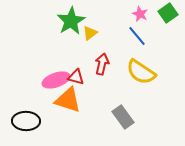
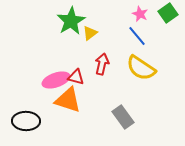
yellow semicircle: moved 4 px up
